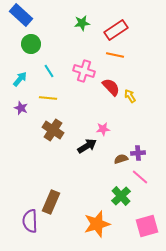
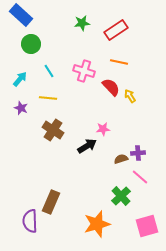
orange line: moved 4 px right, 7 px down
